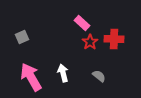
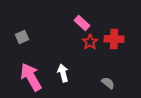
gray semicircle: moved 9 px right, 7 px down
